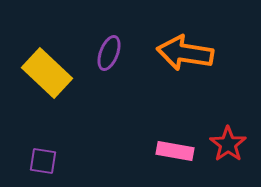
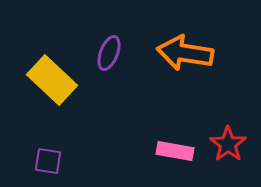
yellow rectangle: moved 5 px right, 7 px down
purple square: moved 5 px right
